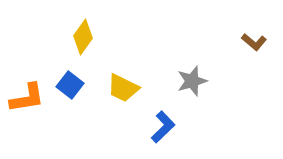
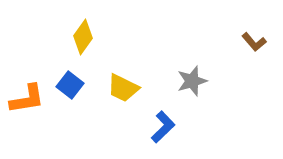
brown L-shape: rotated 10 degrees clockwise
orange L-shape: moved 1 px down
